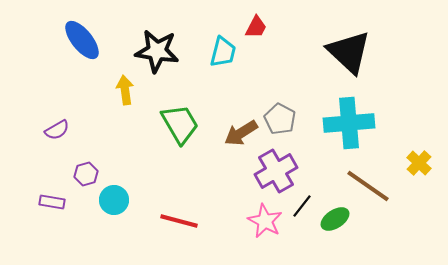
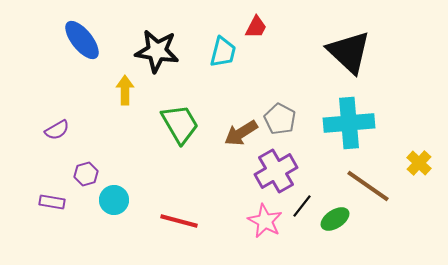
yellow arrow: rotated 8 degrees clockwise
